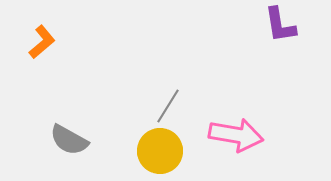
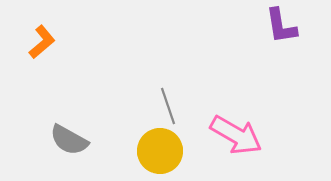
purple L-shape: moved 1 px right, 1 px down
gray line: rotated 51 degrees counterclockwise
pink arrow: rotated 20 degrees clockwise
